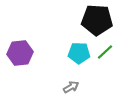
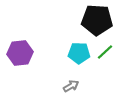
gray arrow: moved 1 px up
